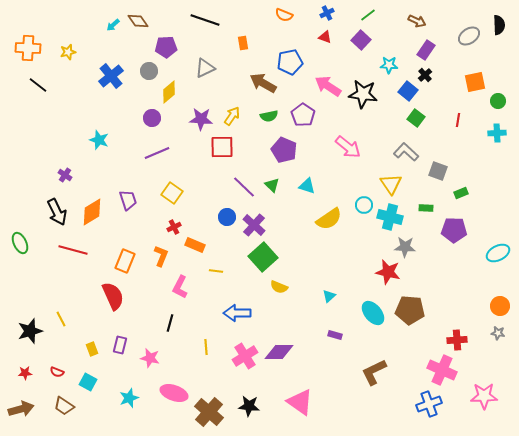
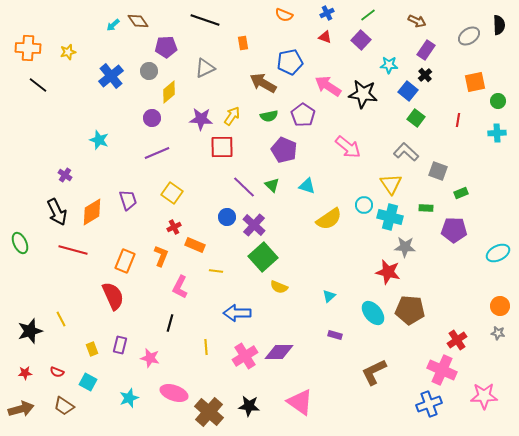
red cross at (457, 340): rotated 30 degrees counterclockwise
